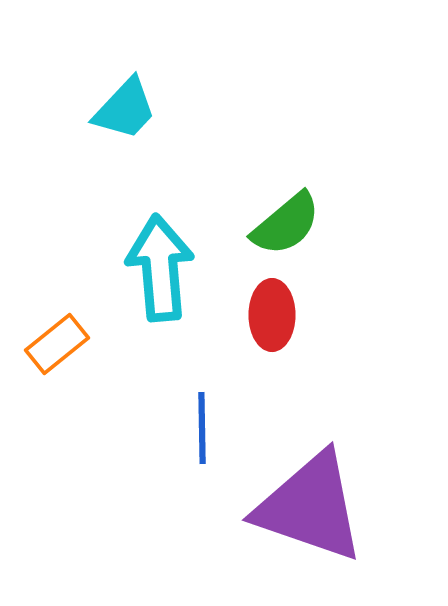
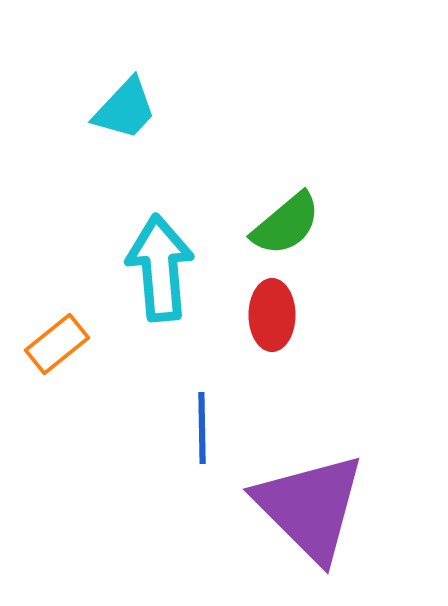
purple triangle: rotated 26 degrees clockwise
